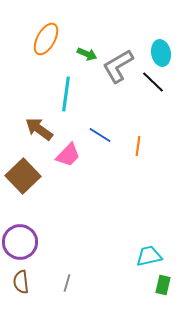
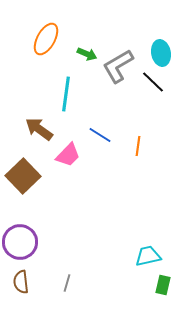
cyan trapezoid: moved 1 px left
